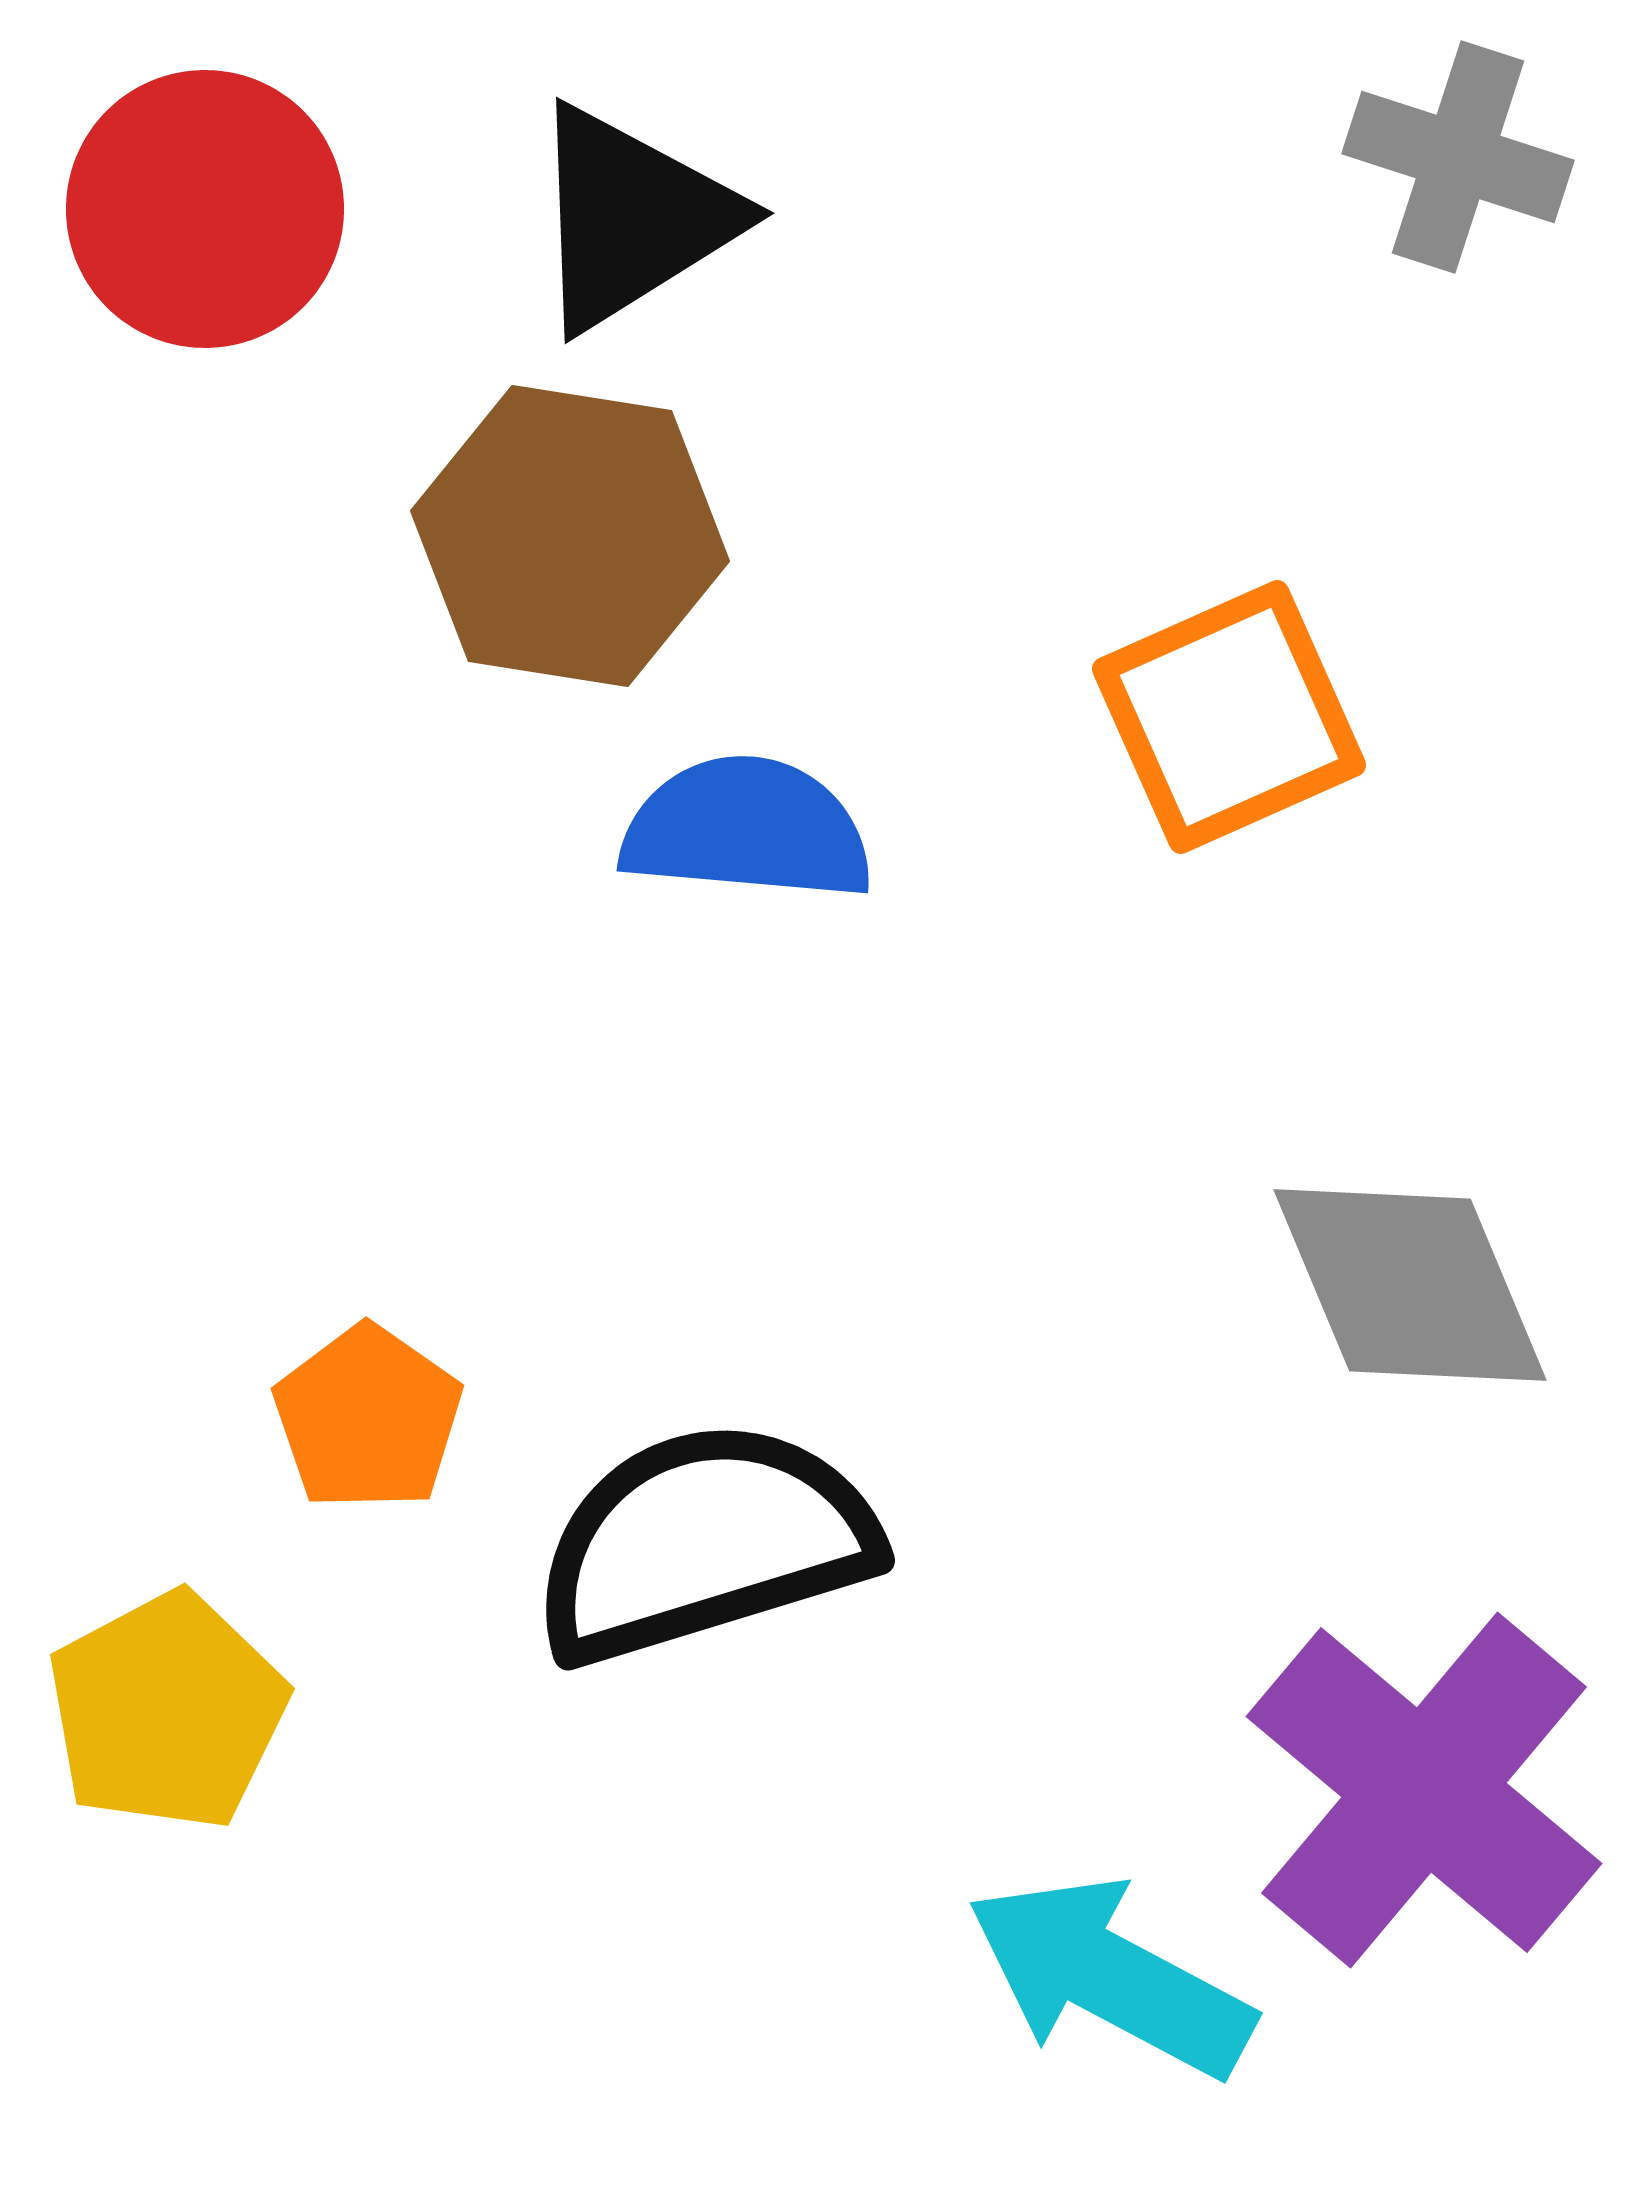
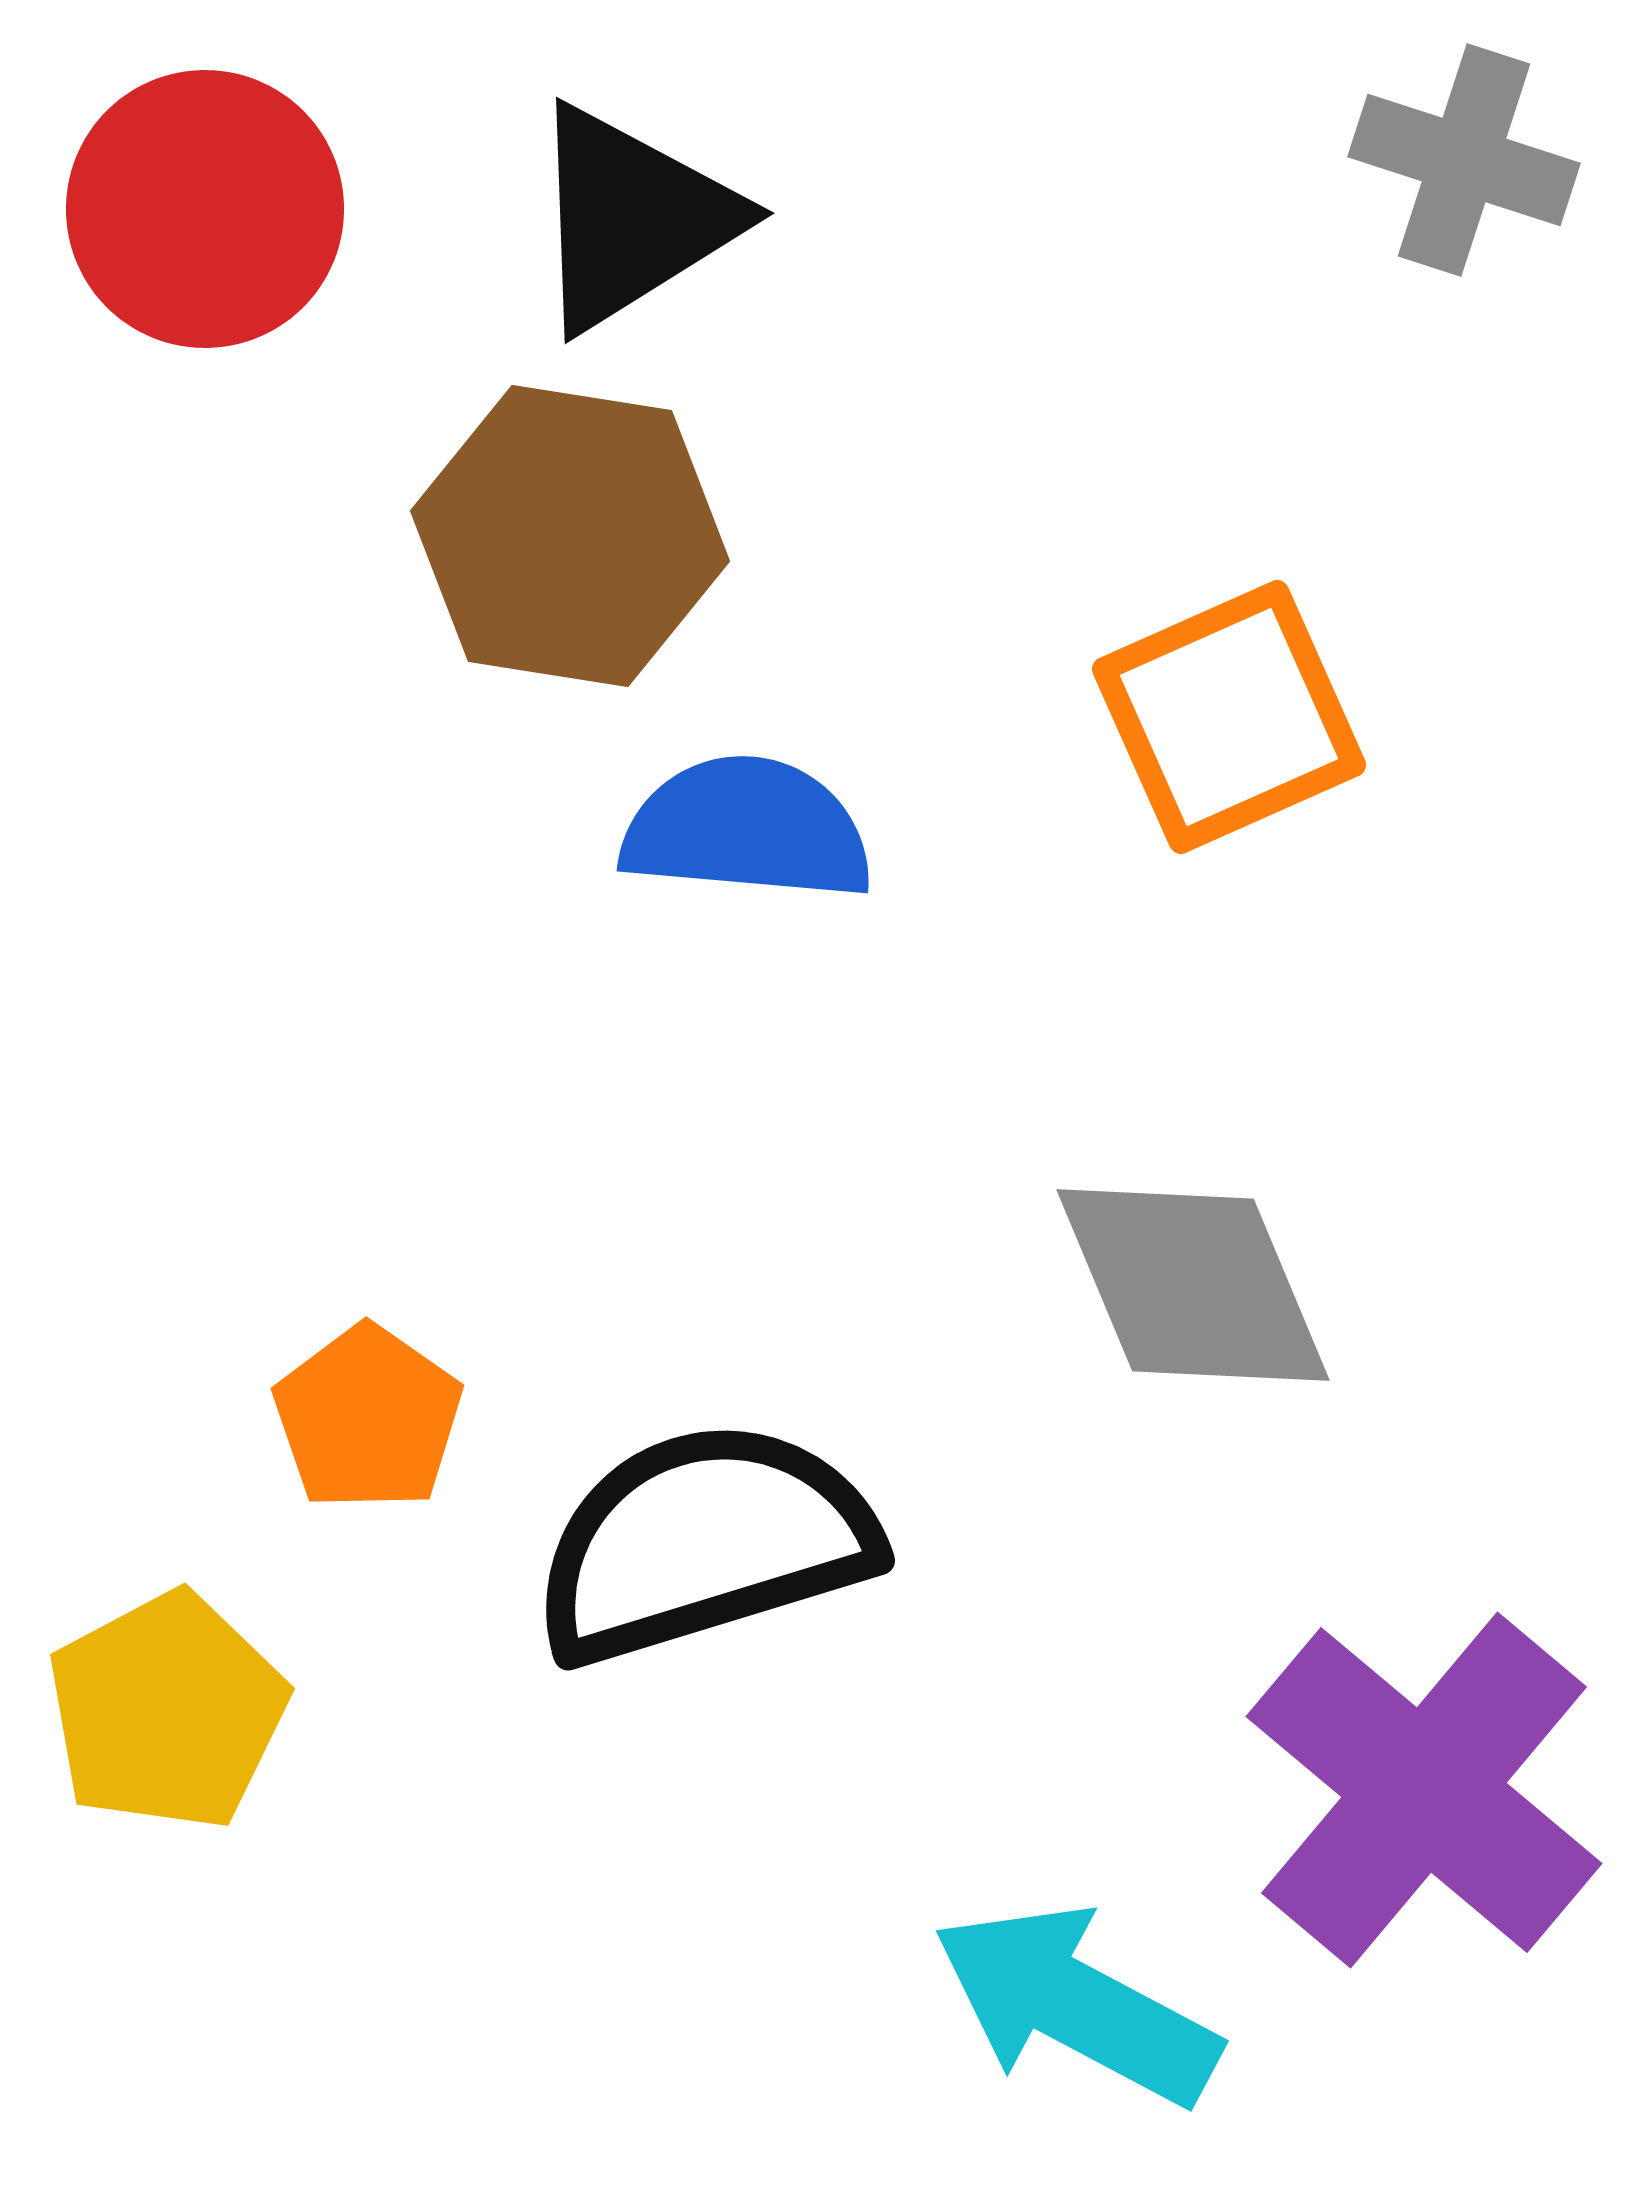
gray cross: moved 6 px right, 3 px down
gray diamond: moved 217 px left
cyan arrow: moved 34 px left, 28 px down
